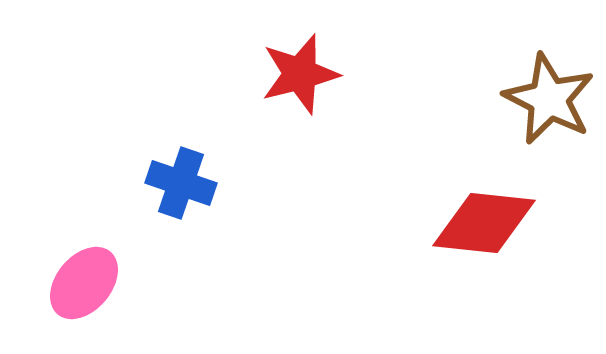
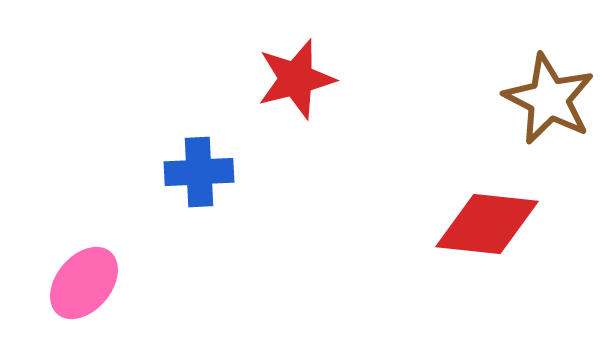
red star: moved 4 px left, 5 px down
blue cross: moved 18 px right, 11 px up; rotated 22 degrees counterclockwise
red diamond: moved 3 px right, 1 px down
